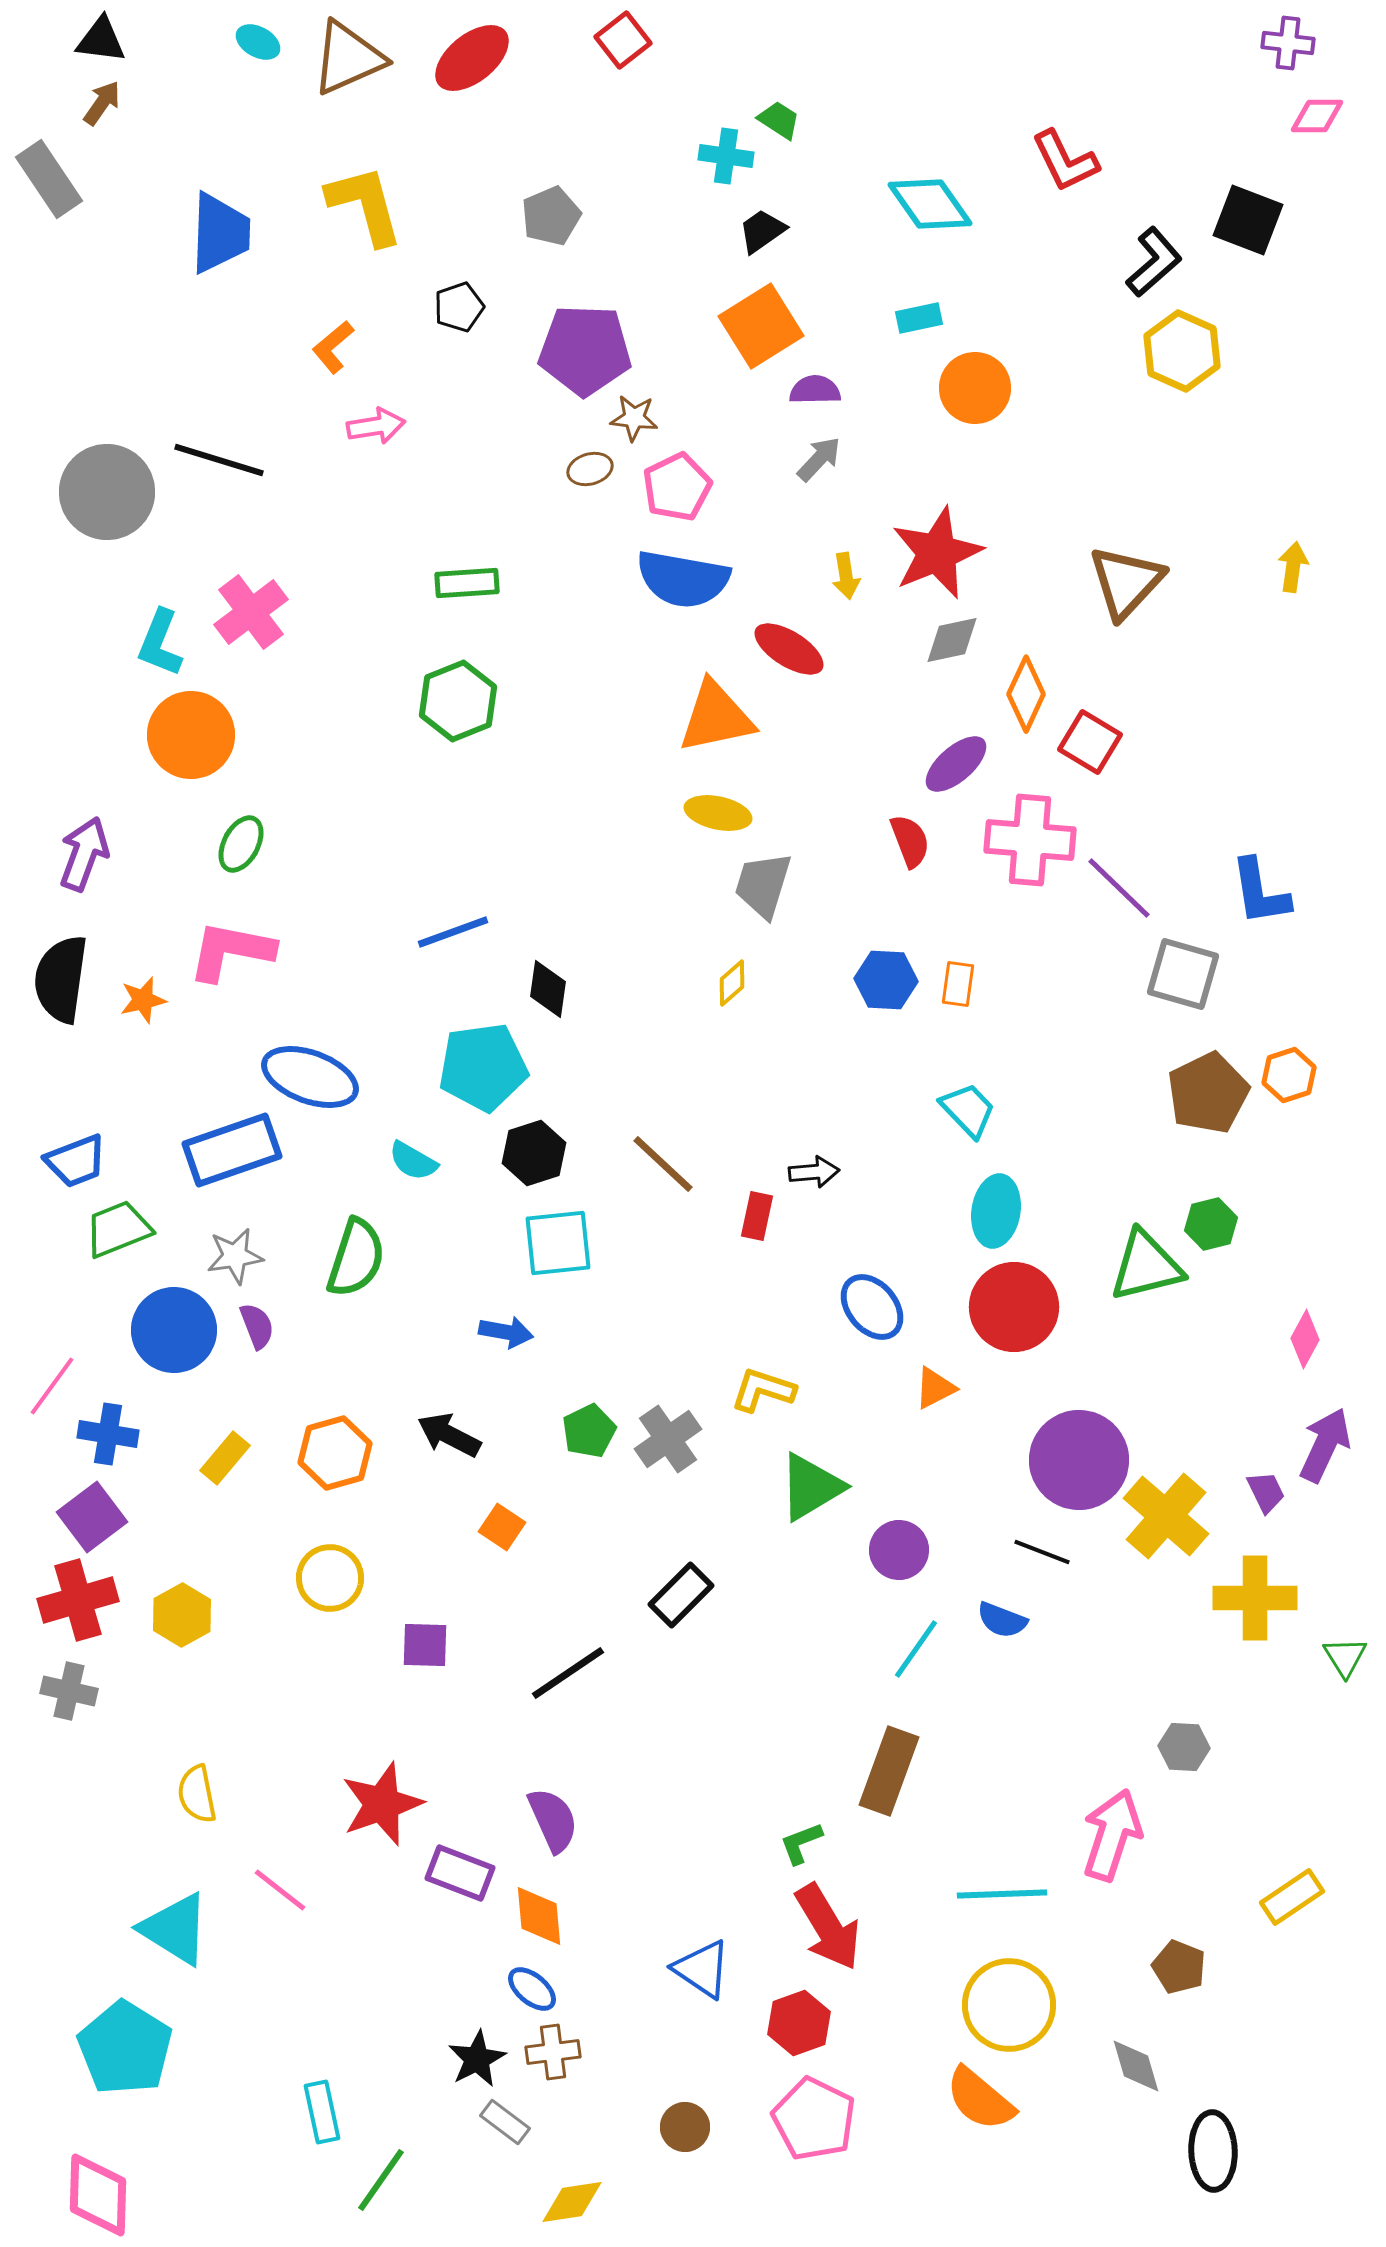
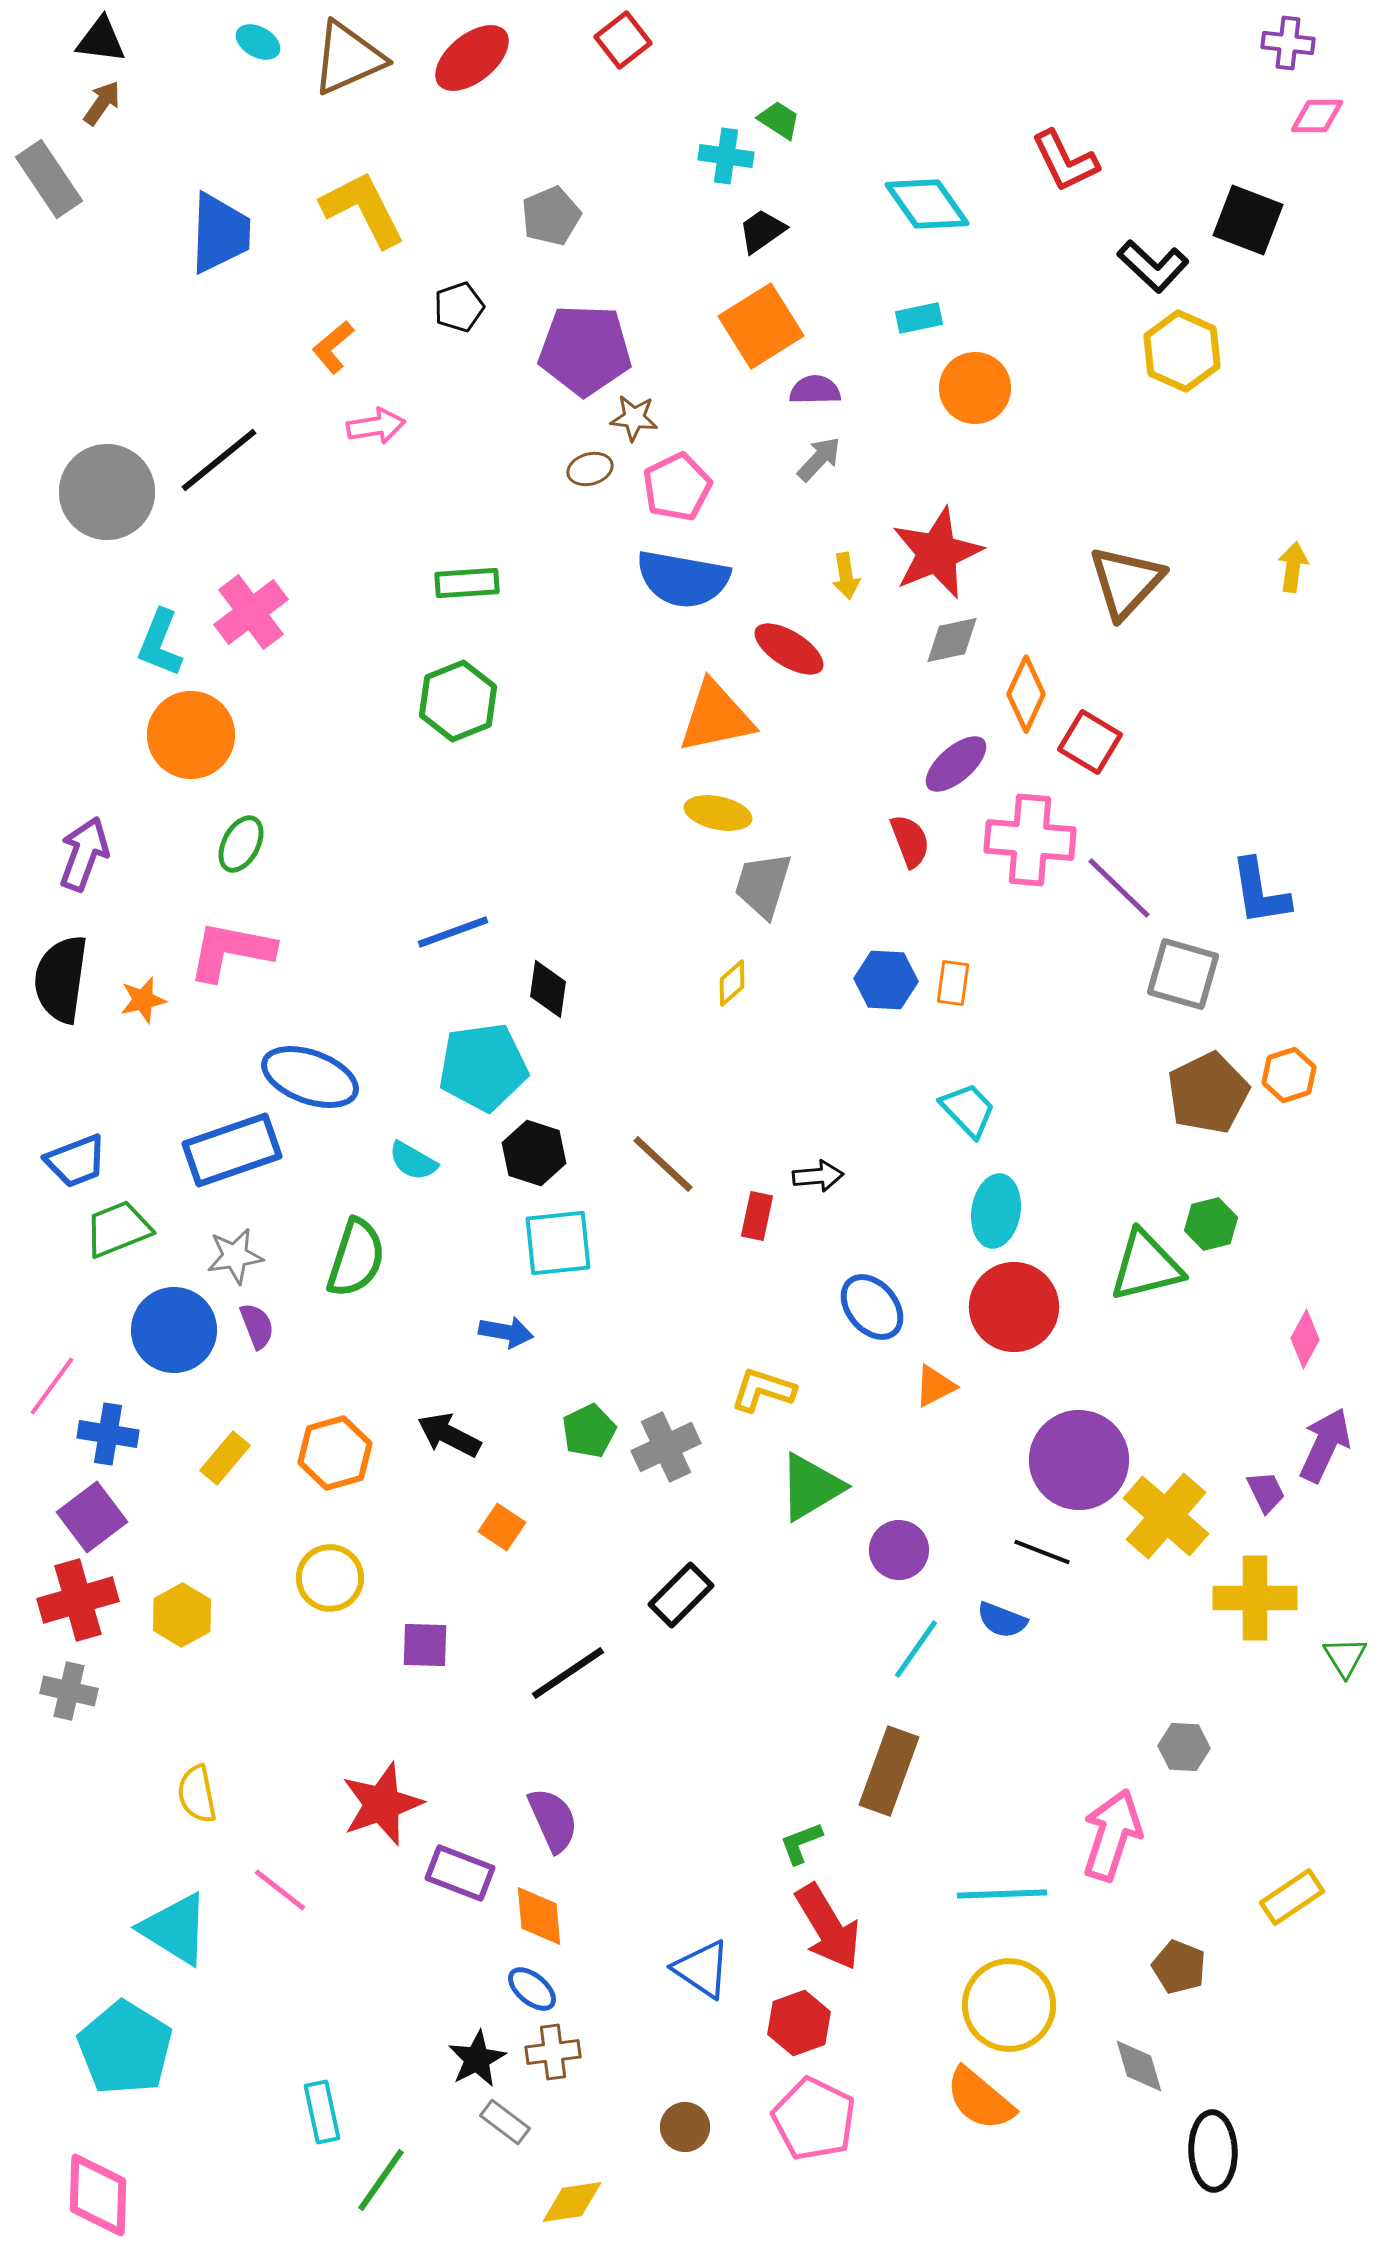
cyan diamond at (930, 204): moved 3 px left
yellow L-shape at (365, 205): moved 2 px left, 4 px down; rotated 12 degrees counterclockwise
black L-shape at (1154, 262): moved 1 px left, 4 px down; rotated 84 degrees clockwise
black line at (219, 460): rotated 56 degrees counterclockwise
orange rectangle at (958, 984): moved 5 px left, 1 px up
black hexagon at (534, 1153): rotated 24 degrees counterclockwise
black arrow at (814, 1172): moved 4 px right, 4 px down
orange triangle at (935, 1388): moved 2 px up
gray cross at (668, 1439): moved 2 px left, 8 px down; rotated 10 degrees clockwise
gray diamond at (1136, 2066): moved 3 px right
